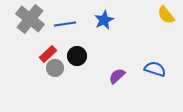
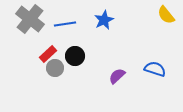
black circle: moved 2 px left
